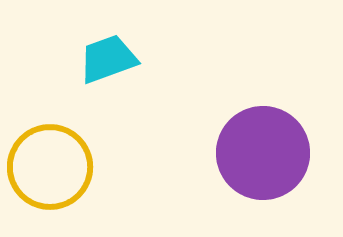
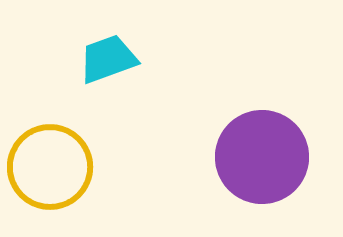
purple circle: moved 1 px left, 4 px down
